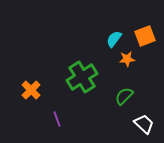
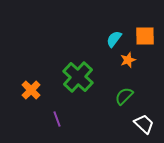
orange square: rotated 20 degrees clockwise
orange star: moved 1 px right, 1 px down; rotated 14 degrees counterclockwise
green cross: moved 4 px left; rotated 16 degrees counterclockwise
